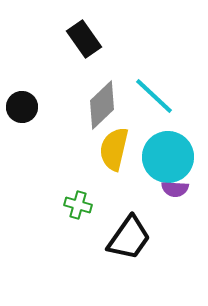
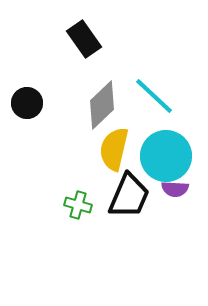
black circle: moved 5 px right, 4 px up
cyan circle: moved 2 px left, 1 px up
black trapezoid: moved 42 px up; rotated 12 degrees counterclockwise
